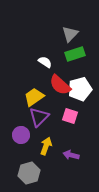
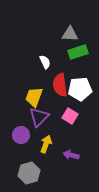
gray triangle: rotated 48 degrees clockwise
green rectangle: moved 3 px right, 2 px up
white semicircle: rotated 32 degrees clockwise
red semicircle: rotated 40 degrees clockwise
white pentagon: rotated 10 degrees clockwise
yellow trapezoid: rotated 35 degrees counterclockwise
pink square: rotated 14 degrees clockwise
yellow arrow: moved 2 px up
